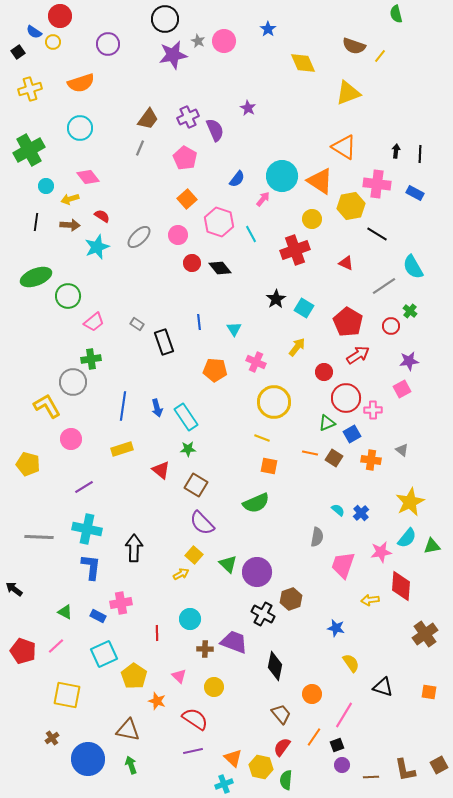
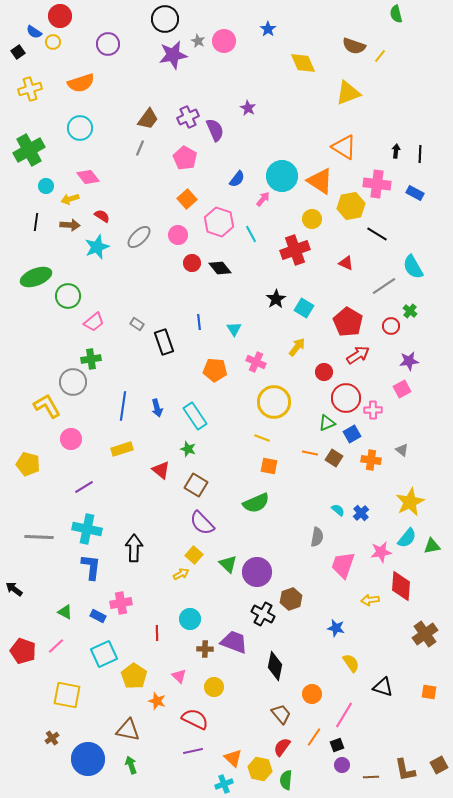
cyan rectangle at (186, 417): moved 9 px right, 1 px up
green star at (188, 449): rotated 21 degrees clockwise
red semicircle at (195, 719): rotated 8 degrees counterclockwise
yellow hexagon at (261, 767): moved 1 px left, 2 px down
